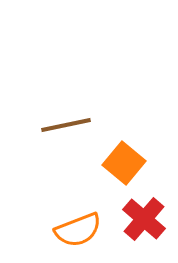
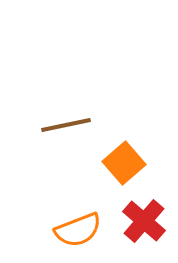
orange square: rotated 9 degrees clockwise
red cross: moved 2 px down
